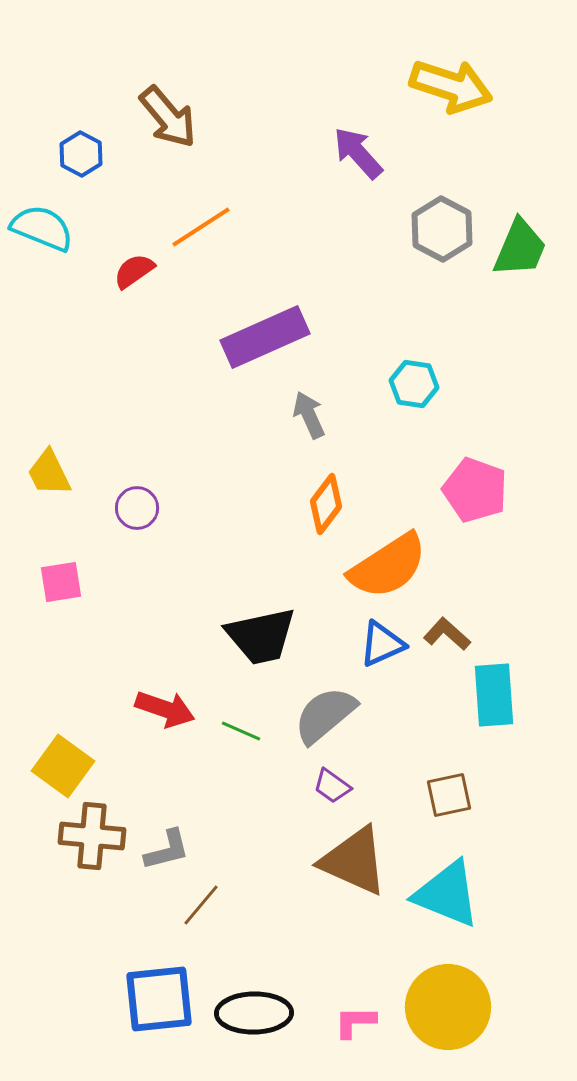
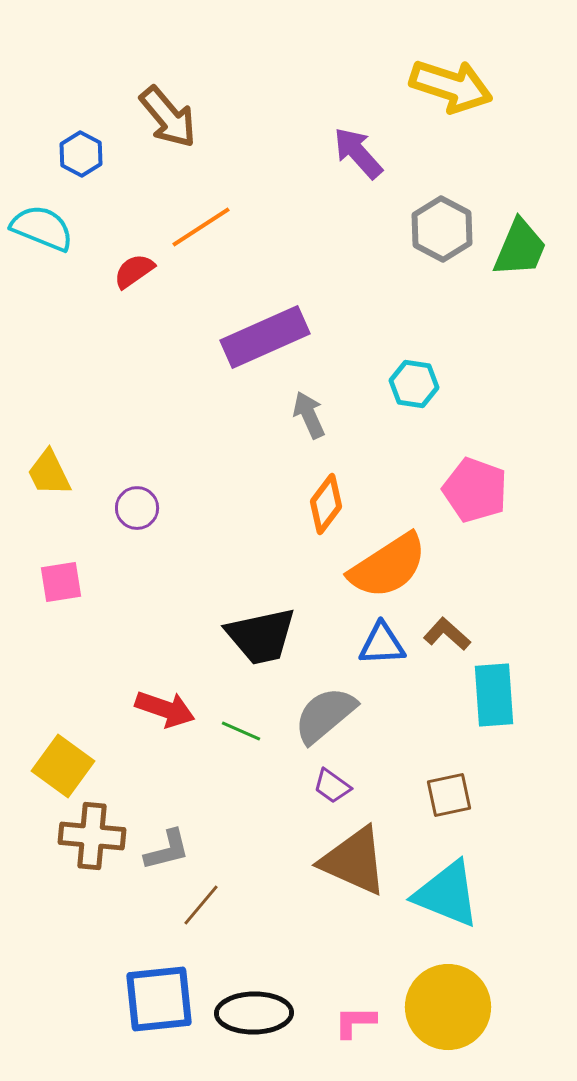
blue triangle: rotated 21 degrees clockwise
